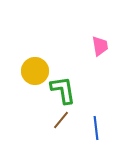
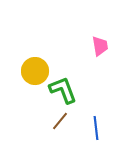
green L-shape: rotated 12 degrees counterclockwise
brown line: moved 1 px left, 1 px down
